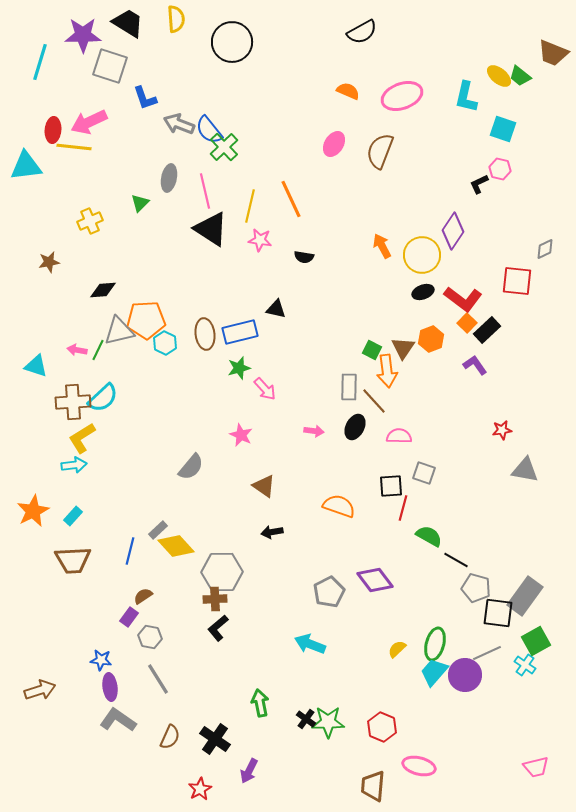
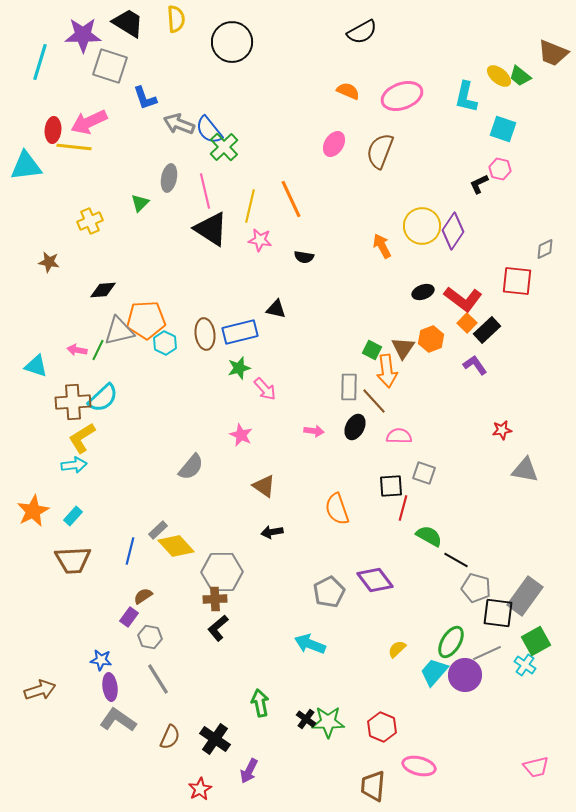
yellow circle at (422, 255): moved 29 px up
brown star at (49, 262): rotated 20 degrees clockwise
orange semicircle at (339, 506): moved 2 px left, 3 px down; rotated 128 degrees counterclockwise
green ellipse at (435, 644): moved 16 px right, 2 px up; rotated 16 degrees clockwise
